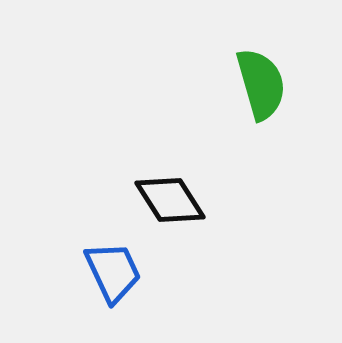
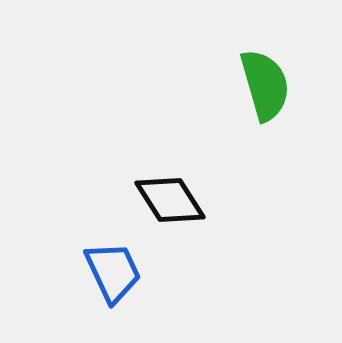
green semicircle: moved 4 px right, 1 px down
